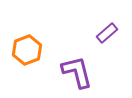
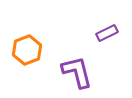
purple rectangle: rotated 15 degrees clockwise
